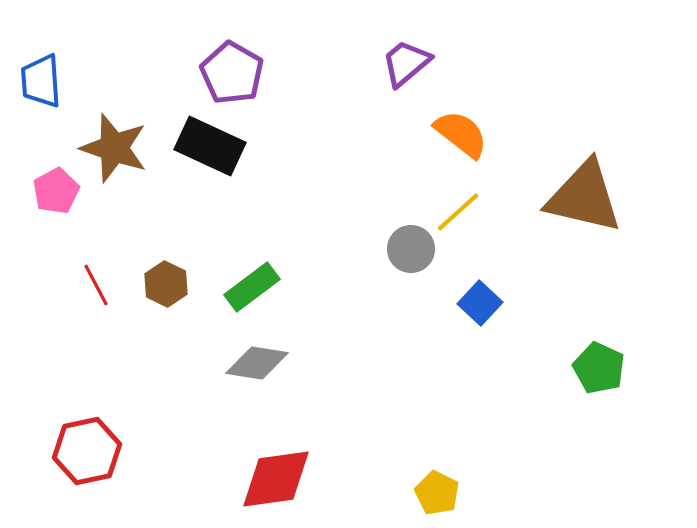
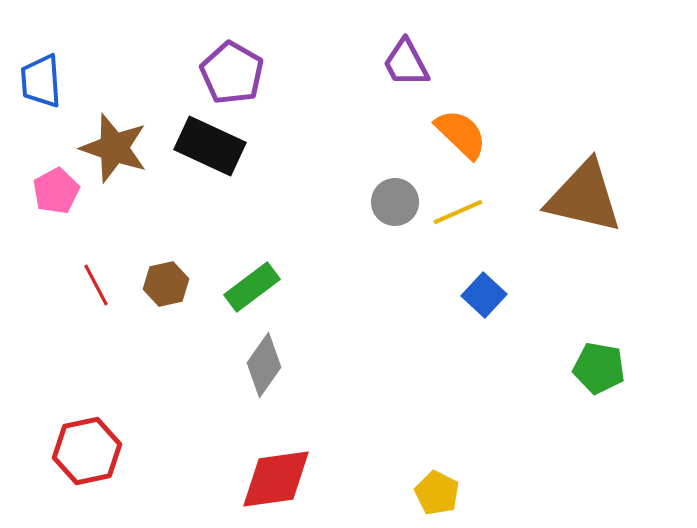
purple trapezoid: rotated 78 degrees counterclockwise
orange semicircle: rotated 6 degrees clockwise
yellow line: rotated 18 degrees clockwise
gray circle: moved 16 px left, 47 px up
brown hexagon: rotated 21 degrees clockwise
blue square: moved 4 px right, 8 px up
gray diamond: moved 7 px right, 2 px down; rotated 64 degrees counterclockwise
green pentagon: rotated 15 degrees counterclockwise
